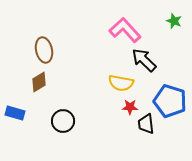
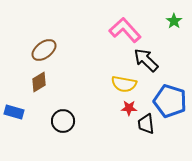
green star: rotated 14 degrees clockwise
brown ellipse: rotated 65 degrees clockwise
black arrow: moved 2 px right
yellow semicircle: moved 3 px right, 1 px down
red star: moved 1 px left, 1 px down
blue rectangle: moved 1 px left, 1 px up
